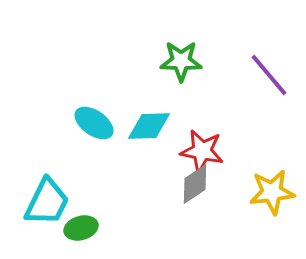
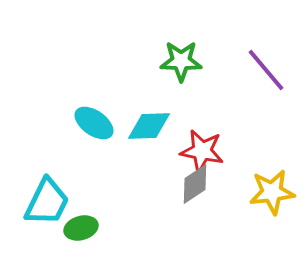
purple line: moved 3 px left, 5 px up
